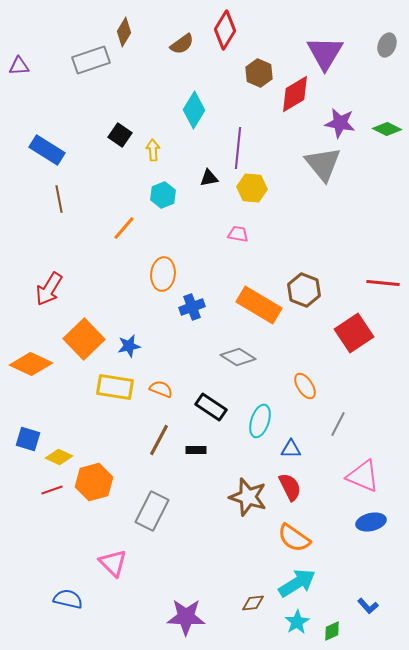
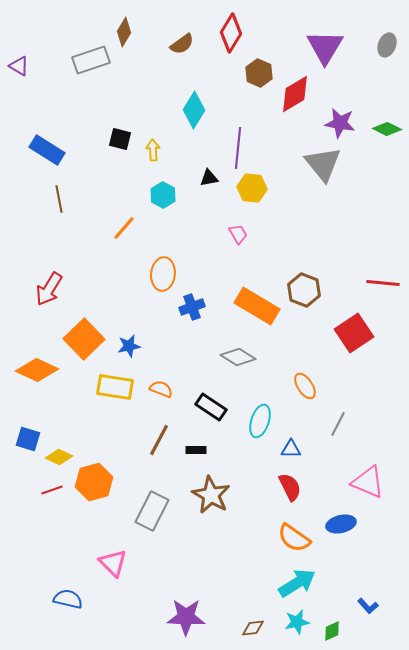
red diamond at (225, 30): moved 6 px right, 3 px down
purple triangle at (325, 53): moved 6 px up
purple triangle at (19, 66): rotated 35 degrees clockwise
black square at (120, 135): moved 4 px down; rotated 20 degrees counterclockwise
cyan hexagon at (163, 195): rotated 10 degrees counterclockwise
pink trapezoid at (238, 234): rotated 50 degrees clockwise
orange rectangle at (259, 305): moved 2 px left, 1 px down
orange diamond at (31, 364): moved 6 px right, 6 px down
pink triangle at (363, 476): moved 5 px right, 6 px down
brown star at (248, 497): moved 37 px left, 2 px up; rotated 12 degrees clockwise
blue ellipse at (371, 522): moved 30 px left, 2 px down
brown diamond at (253, 603): moved 25 px down
cyan star at (297, 622): rotated 20 degrees clockwise
